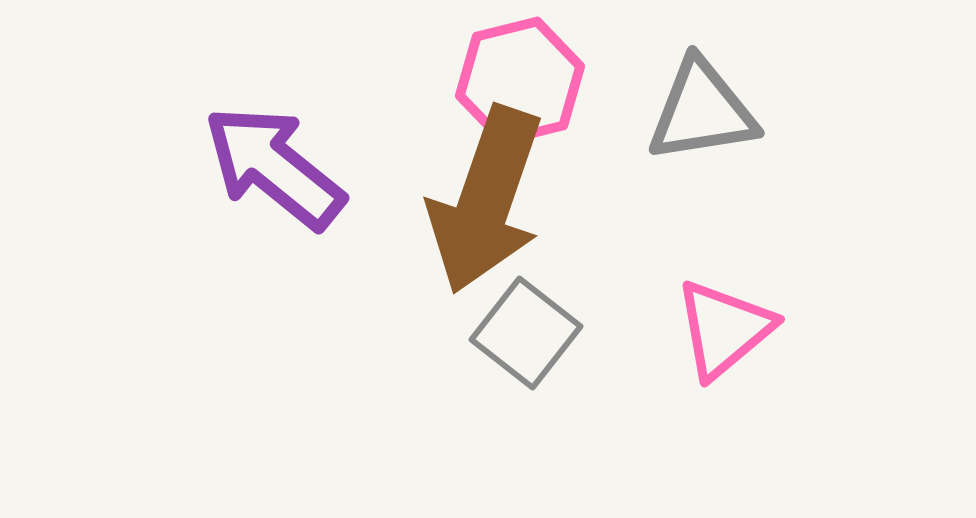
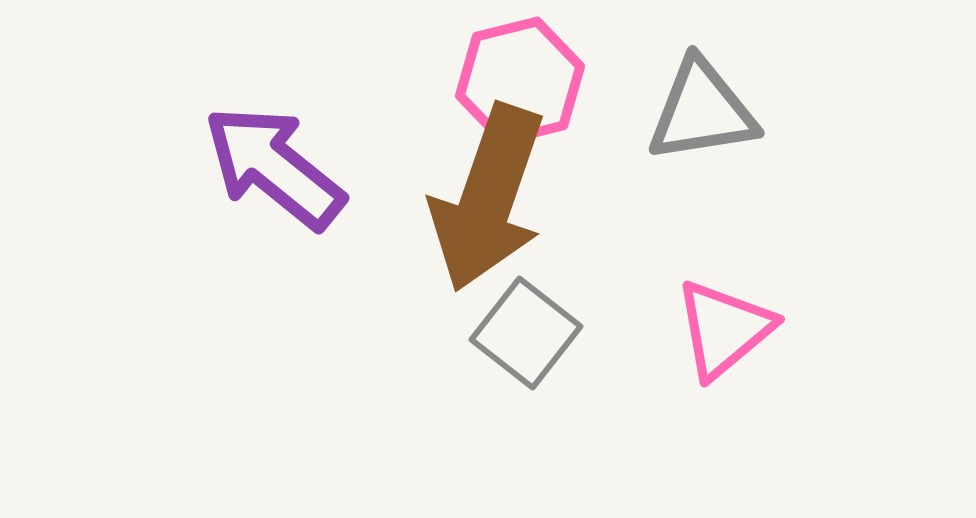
brown arrow: moved 2 px right, 2 px up
